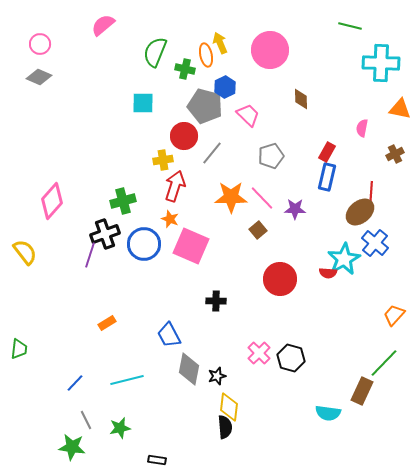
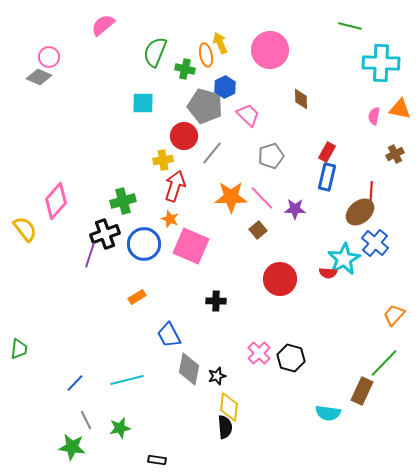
pink circle at (40, 44): moved 9 px right, 13 px down
pink semicircle at (362, 128): moved 12 px right, 12 px up
pink diamond at (52, 201): moved 4 px right
yellow semicircle at (25, 252): moved 23 px up
orange rectangle at (107, 323): moved 30 px right, 26 px up
